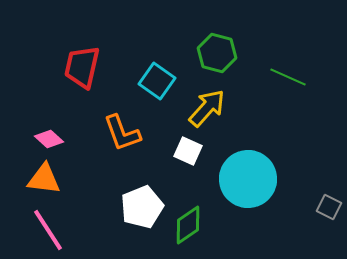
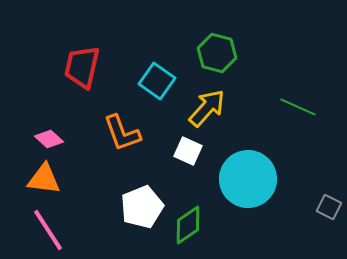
green line: moved 10 px right, 30 px down
